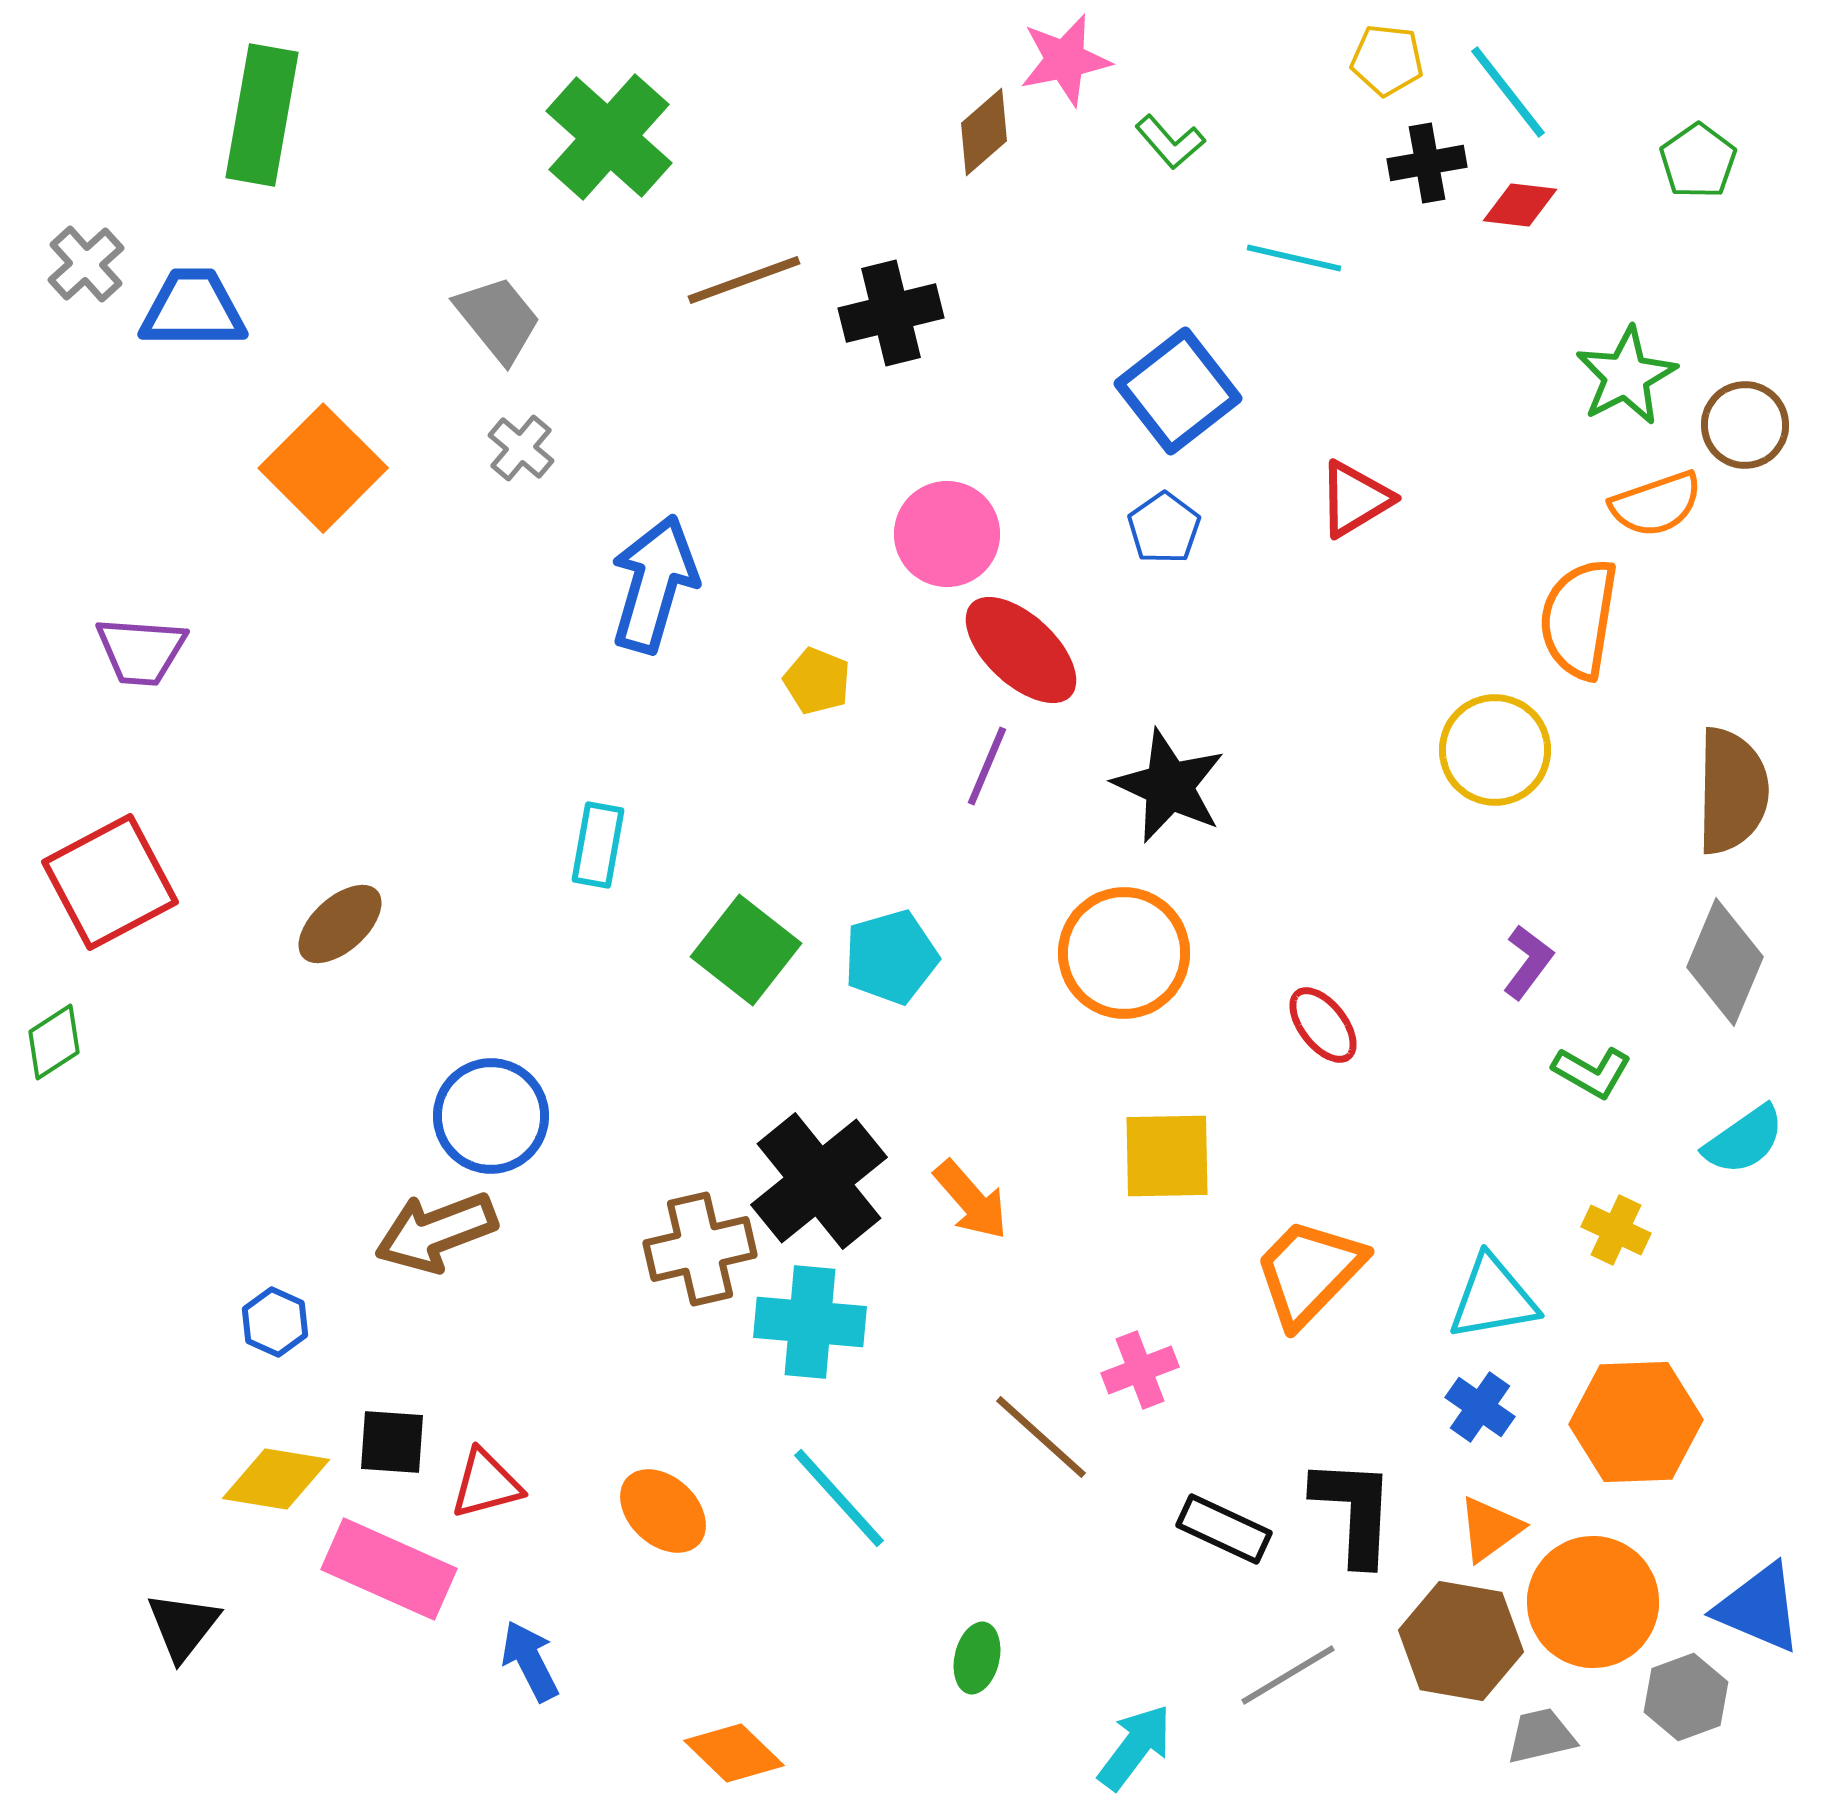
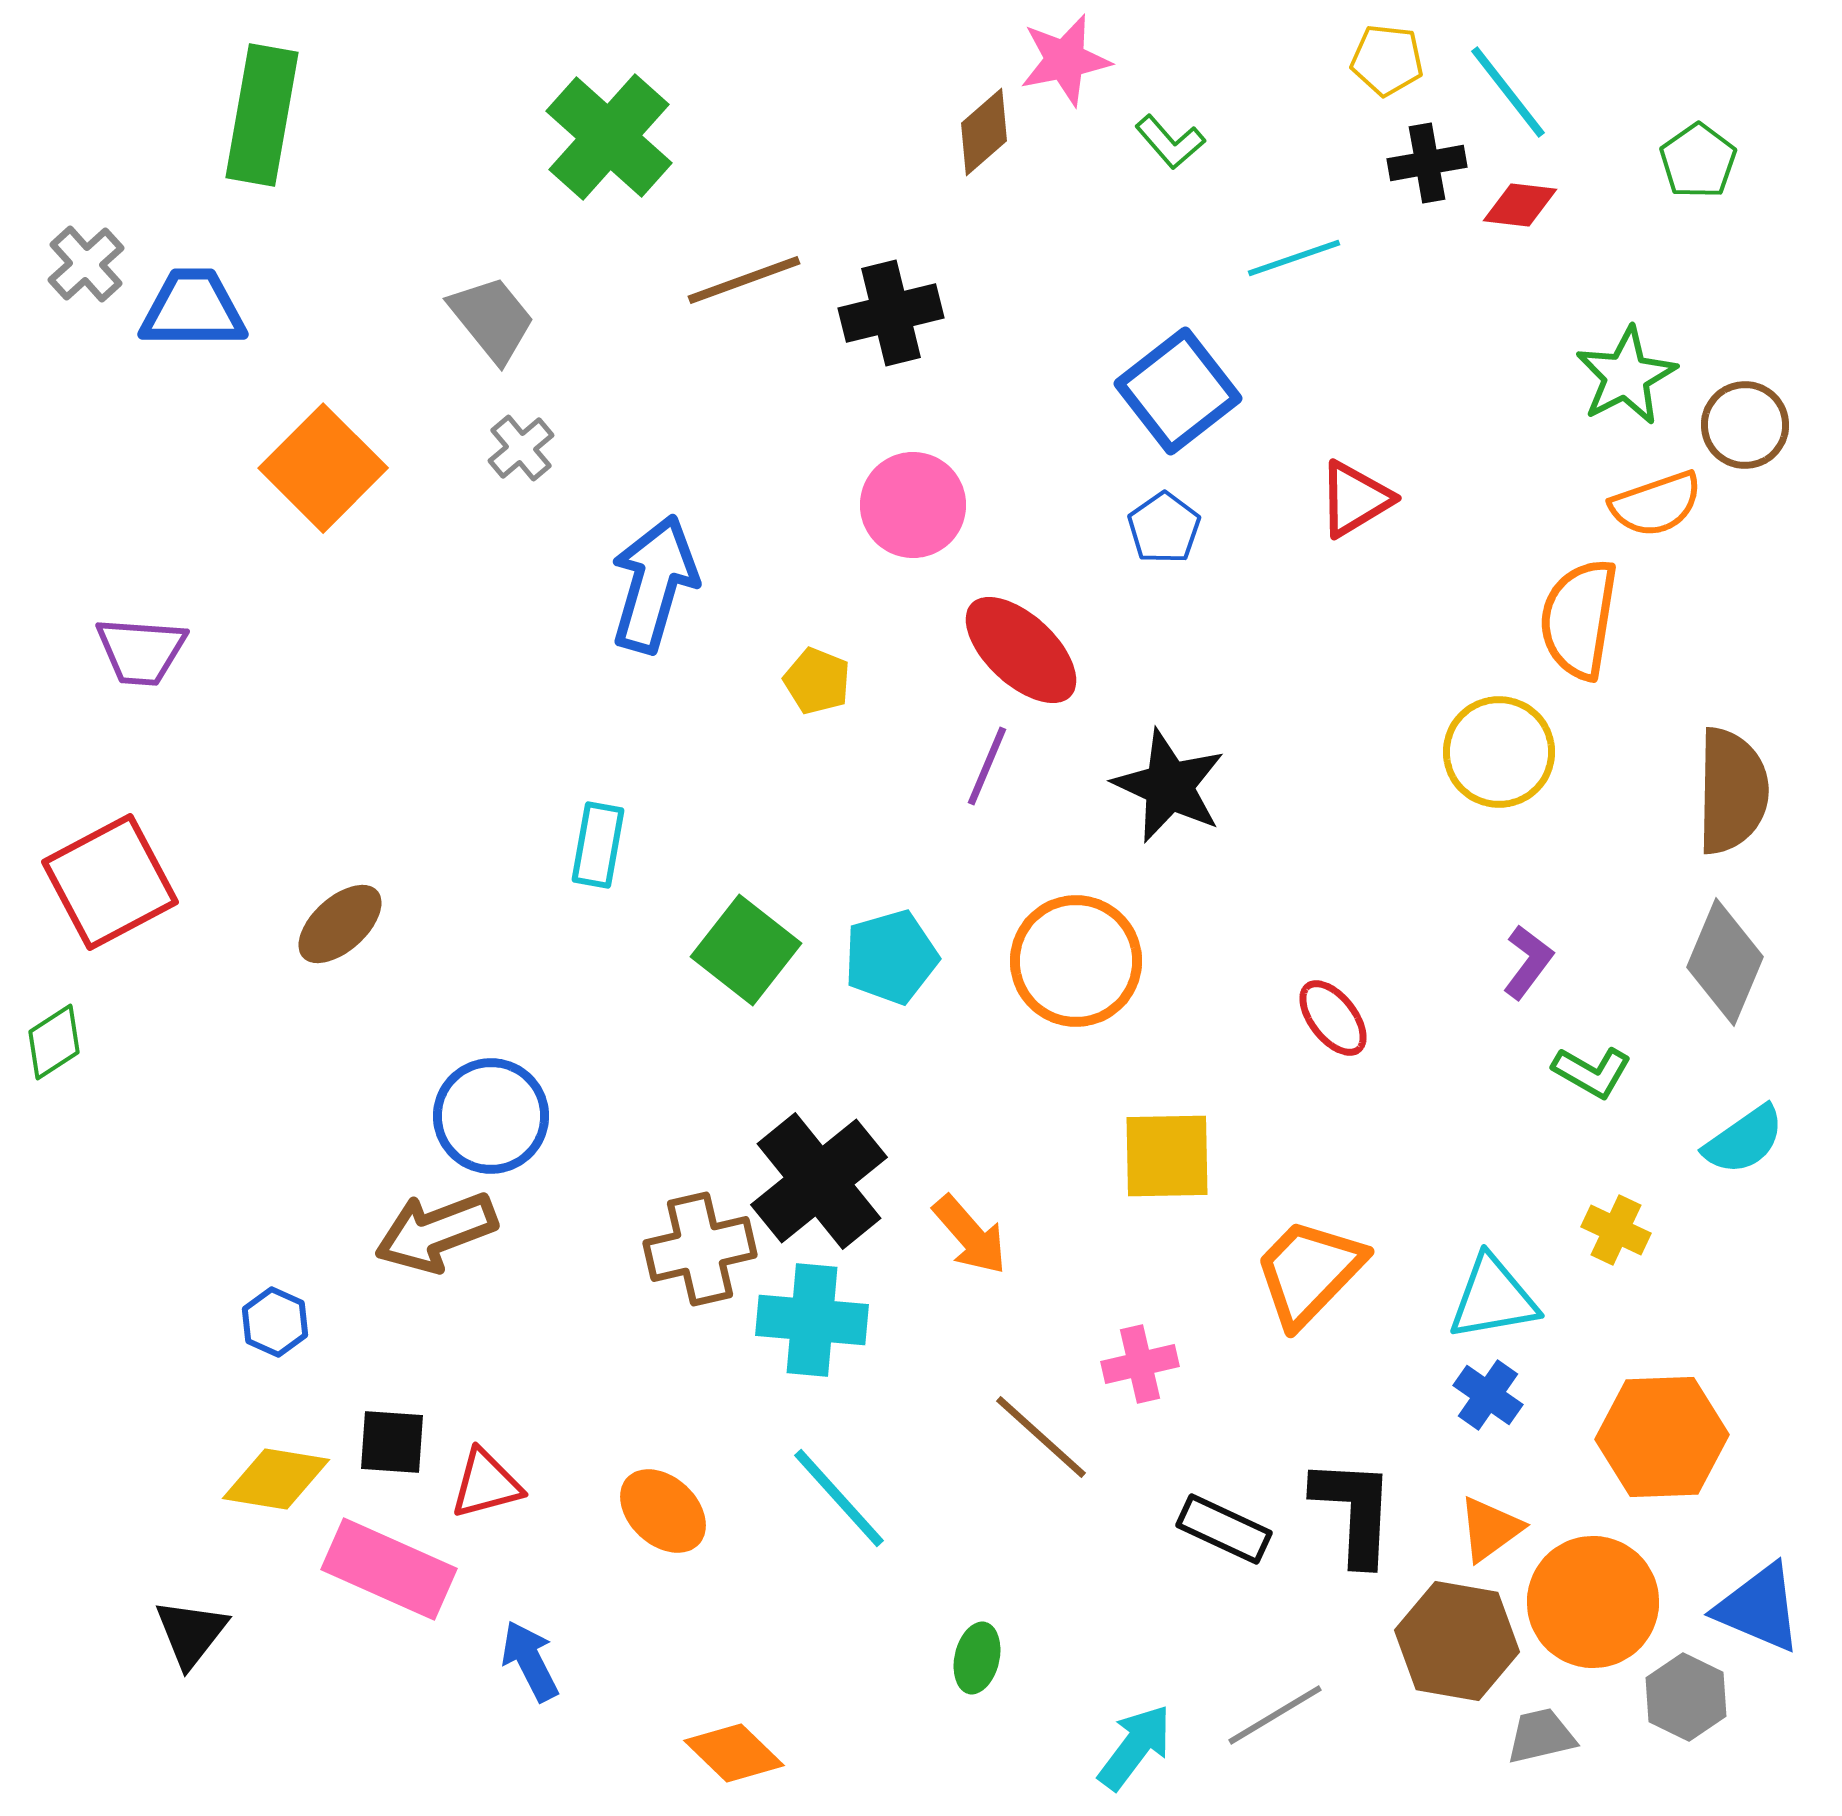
cyan line at (1294, 258): rotated 32 degrees counterclockwise
gray trapezoid at (498, 319): moved 6 px left
gray cross at (521, 448): rotated 10 degrees clockwise
pink circle at (947, 534): moved 34 px left, 29 px up
yellow circle at (1495, 750): moved 4 px right, 2 px down
orange circle at (1124, 953): moved 48 px left, 8 px down
red ellipse at (1323, 1025): moved 10 px right, 7 px up
orange arrow at (971, 1200): moved 1 px left, 35 px down
cyan cross at (810, 1322): moved 2 px right, 2 px up
pink cross at (1140, 1370): moved 6 px up; rotated 8 degrees clockwise
blue cross at (1480, 1407): moved 8 px right, 12 px up
orange hexagon at (1636, 1422): moved 26 px right, 15 px down
black triangle at (183, 1626): moved 8 px right, 7 px down
brown hexagon at (1461, 1641): moved 4 px left
gray line at (1288, 1675): moved 13 px left, 40 px down
gray hexagon at (1686, 1697): rotated 14 degrees counterclockwise
